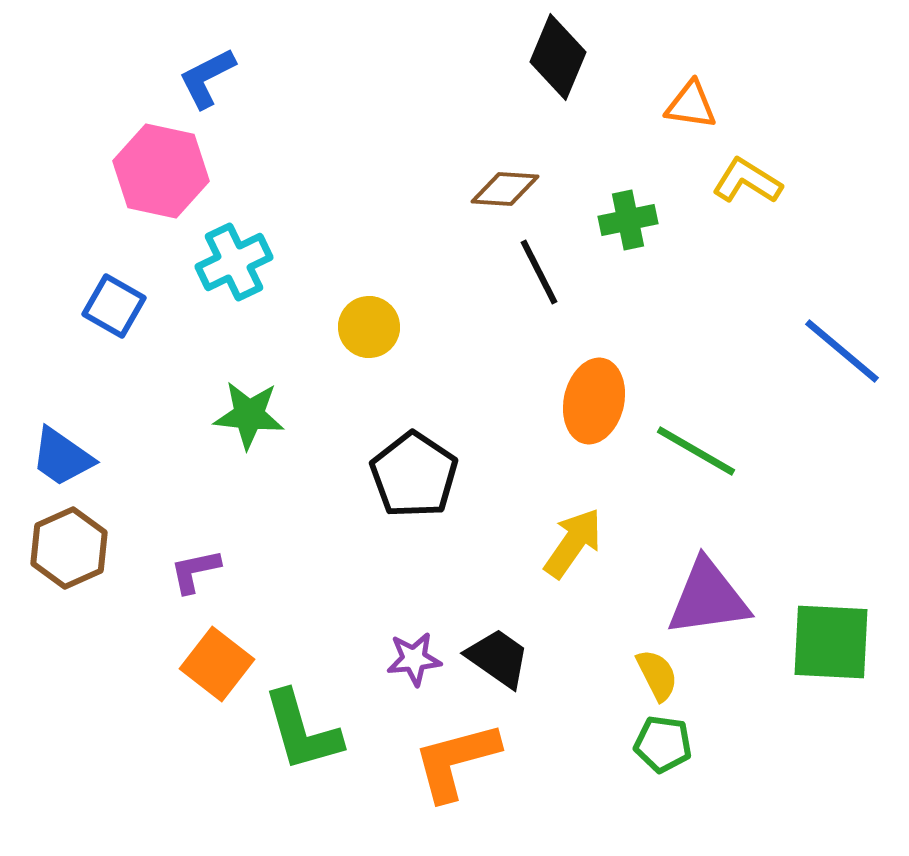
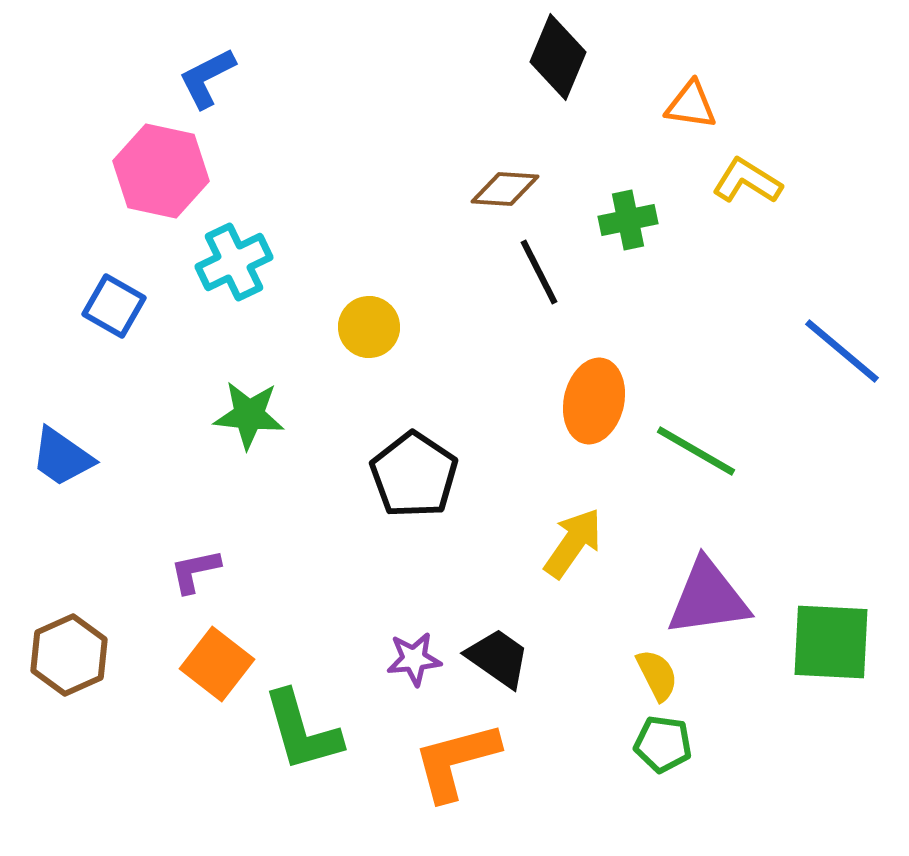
brown hexagon: moved 107 px down
